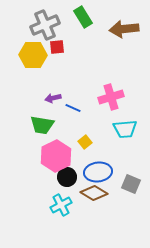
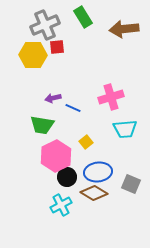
yellow square: moved 1 px right
